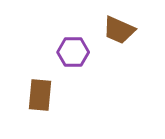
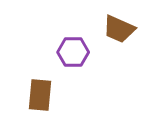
brown trapezoid: moved 1 px up
